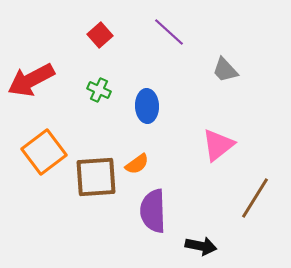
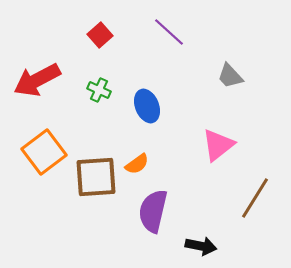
gray trapezoid: moved 5 px right, 6 px down
red arrow: moved 6 px right
blue ellipse: rotated 20 degrees counterclockwise
purple semicircle: rotated 15 degrees clockwise
